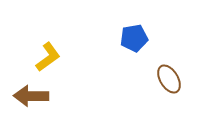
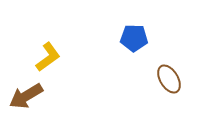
blue pentagon: rotated 12 degrees clockwise
brown arrow: moved 5 px left; rotated 32 degrees counterclockwise
